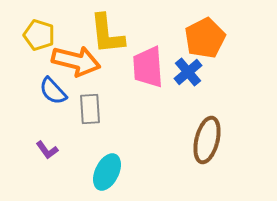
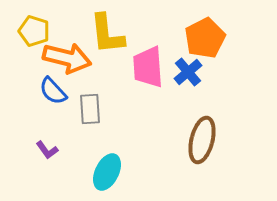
yellow pentagon: moved 5 px left, 4 px up
orange arrow: moved 9 px left, 3 px up
brown ellipse: moved 5 px left
